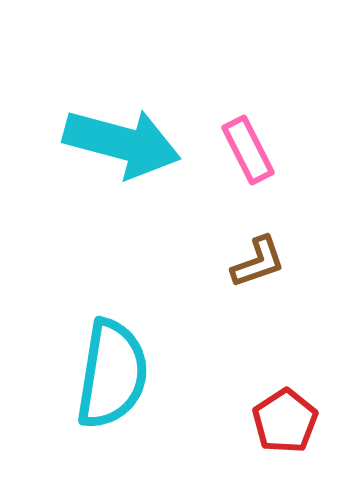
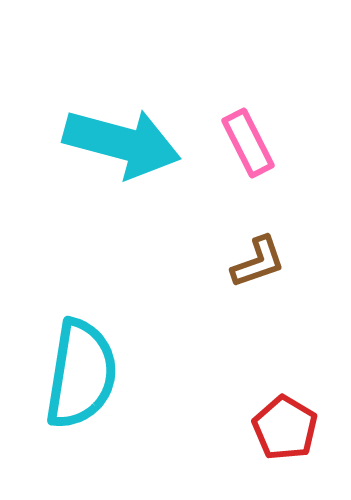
pink rectangle: moved 7 px up
cyan semicircle: moved 31 px left
red pentagon: moved 7 px down; rotated 8 degrees counterclockwise
